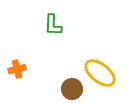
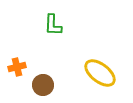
orange cross: moved 2 px up
brown circle: moved 29 px left, 4 px up
